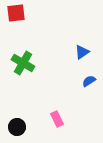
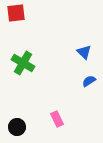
blue triangle: moved 2 px right; rotated 42 degrees counterclockwise
